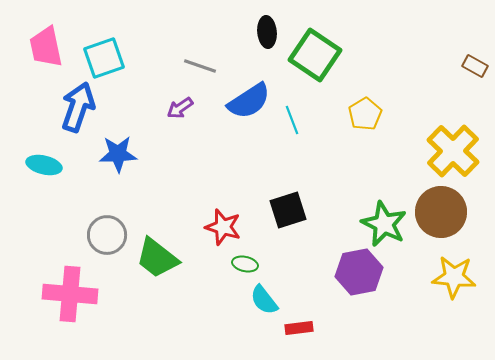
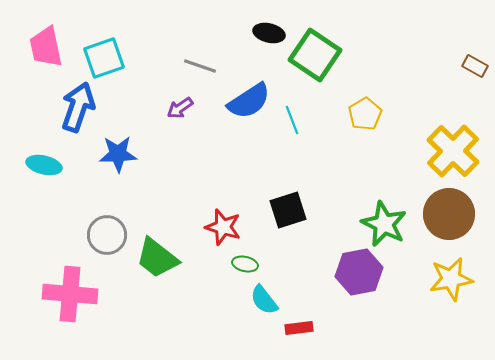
black ellipse: moved 2 px right, 1 px down; rotated 72 degrees counterclockwise
brown circle: moved 8 px right, 2 px down
yellow star: moved 3 px left, 2 px down; rotated 15 degrees counterclockwise
